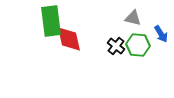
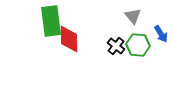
gray triangle: moved 2 px up; rotated 36 degrees clockwise
red diamond: rotated 12 degrees clockwise
